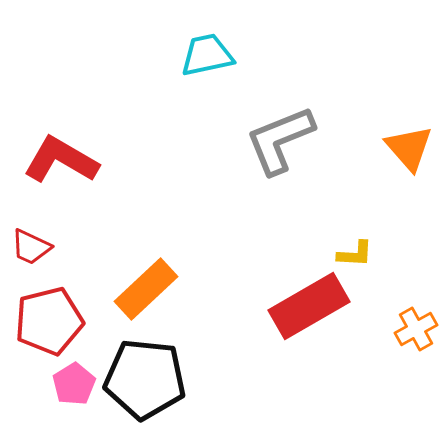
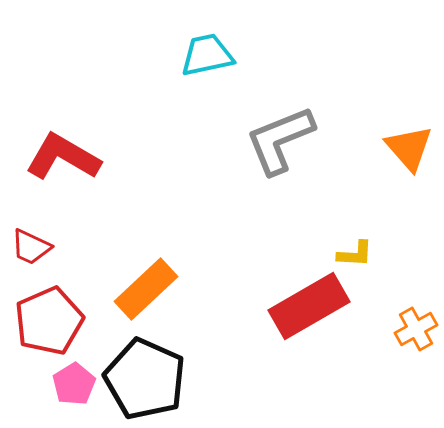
red L-shape: moved 2 px right, 3 px up
red pentagon: rotated 10 degrees counterclockwise
black pentagon: rotated 18 degrees clockwise
